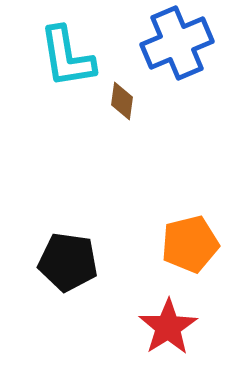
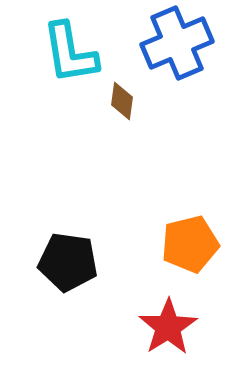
cyan L-shape: moved 3 px right, 4 px up
